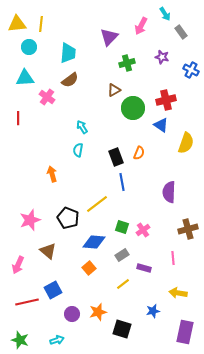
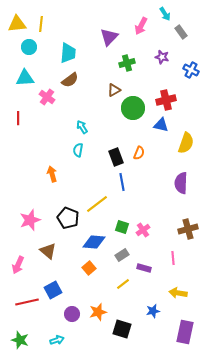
blue triangle at (161, 125): rotated 21 degrees counterclockwise
purple semicircle at (169, 192): moved 12 px right, 9 px up
